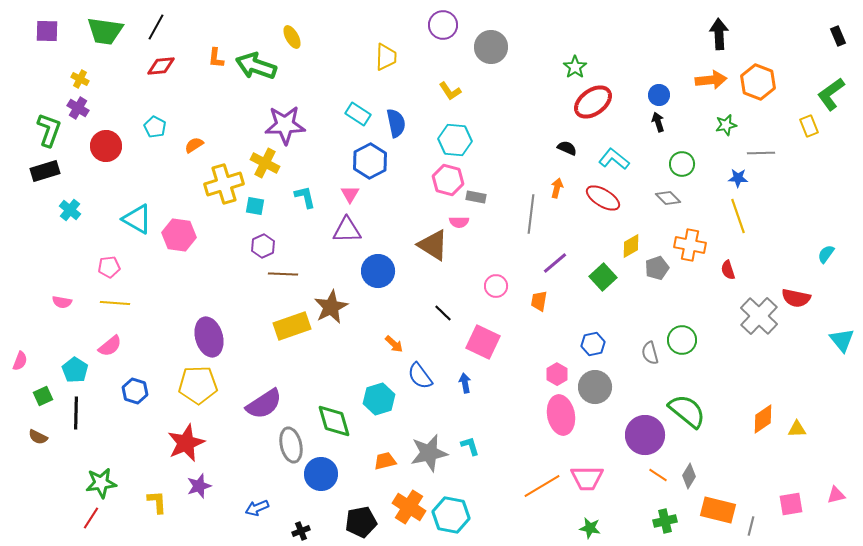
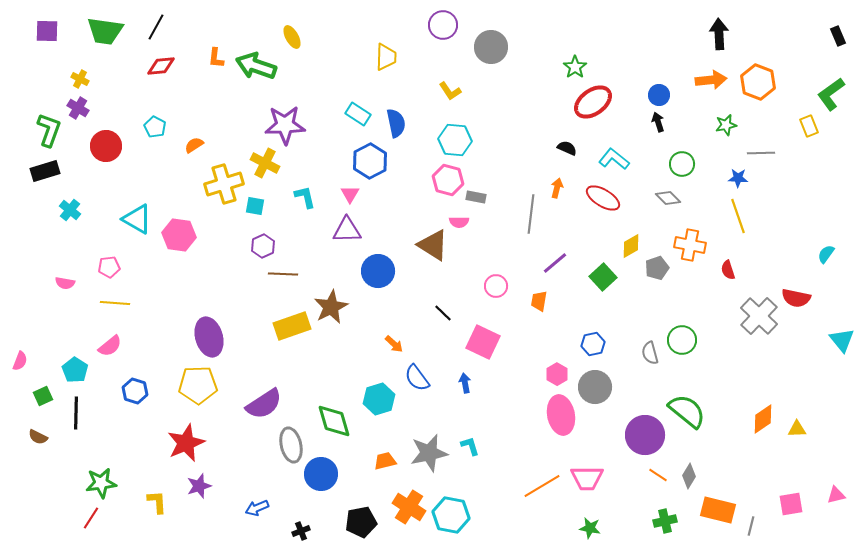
pink semicircle at (62, 302): moved 3 px right, 19 px up
blue semicircle at (420, 376): moved 3 px left, 2 px down
